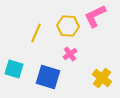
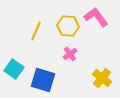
pink L-shape: moved 1 px right, 1 px down; rotated 80 degrees clockwise
yellow line: moved 2 px up
cyan square: rotated 18 degrees clockwise
blue square: moved 5 px left, 3 px down
